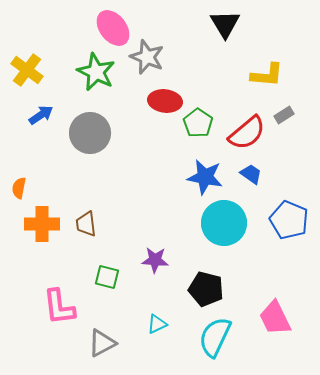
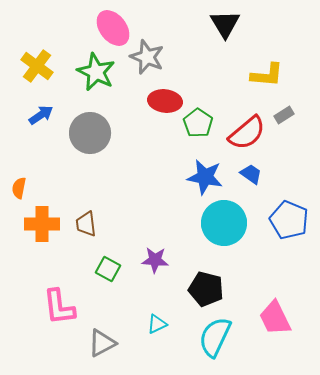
yellow cross: moved 10 px right, 4 px up
green square: moved 1 px right, 8 px up; rotated 15 degrees clockwise
